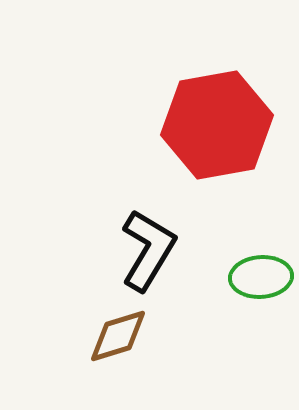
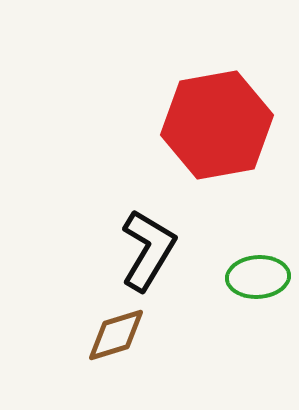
green ellipse: moved 3 px left
brown diamond: moved 2 px left, 1 px up
